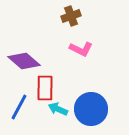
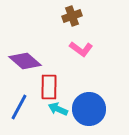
brown cross: moved 1 px right
pink L-shape: rotated 10 degrees clockwise
purple diamond: moved 1 px right
red rectangle: moved 4 px right, 1 px up
blue circle: moved 2 px left
